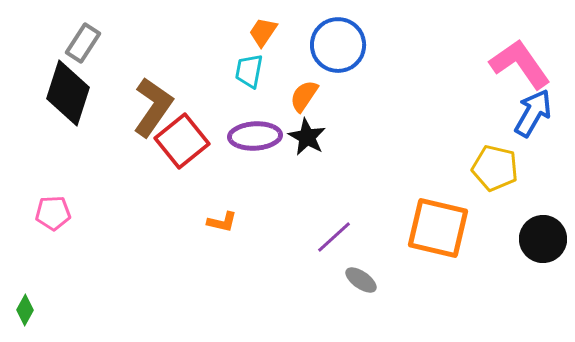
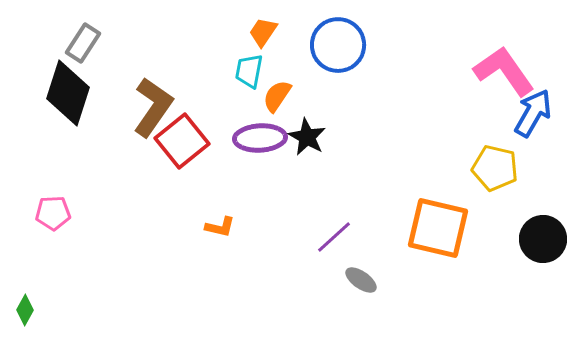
pink L-shape: moved 16 px left, 7 px down
orange semicircle: moved 27 px left
purple ellipse: moved 5 px right, 2 px down
orange L-shape: moved 2 px left, 5 px down
